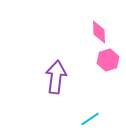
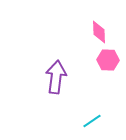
pink hexagon: rotated 20 degrees clockwise
cyan line: moved 2 px right, 2 px down
